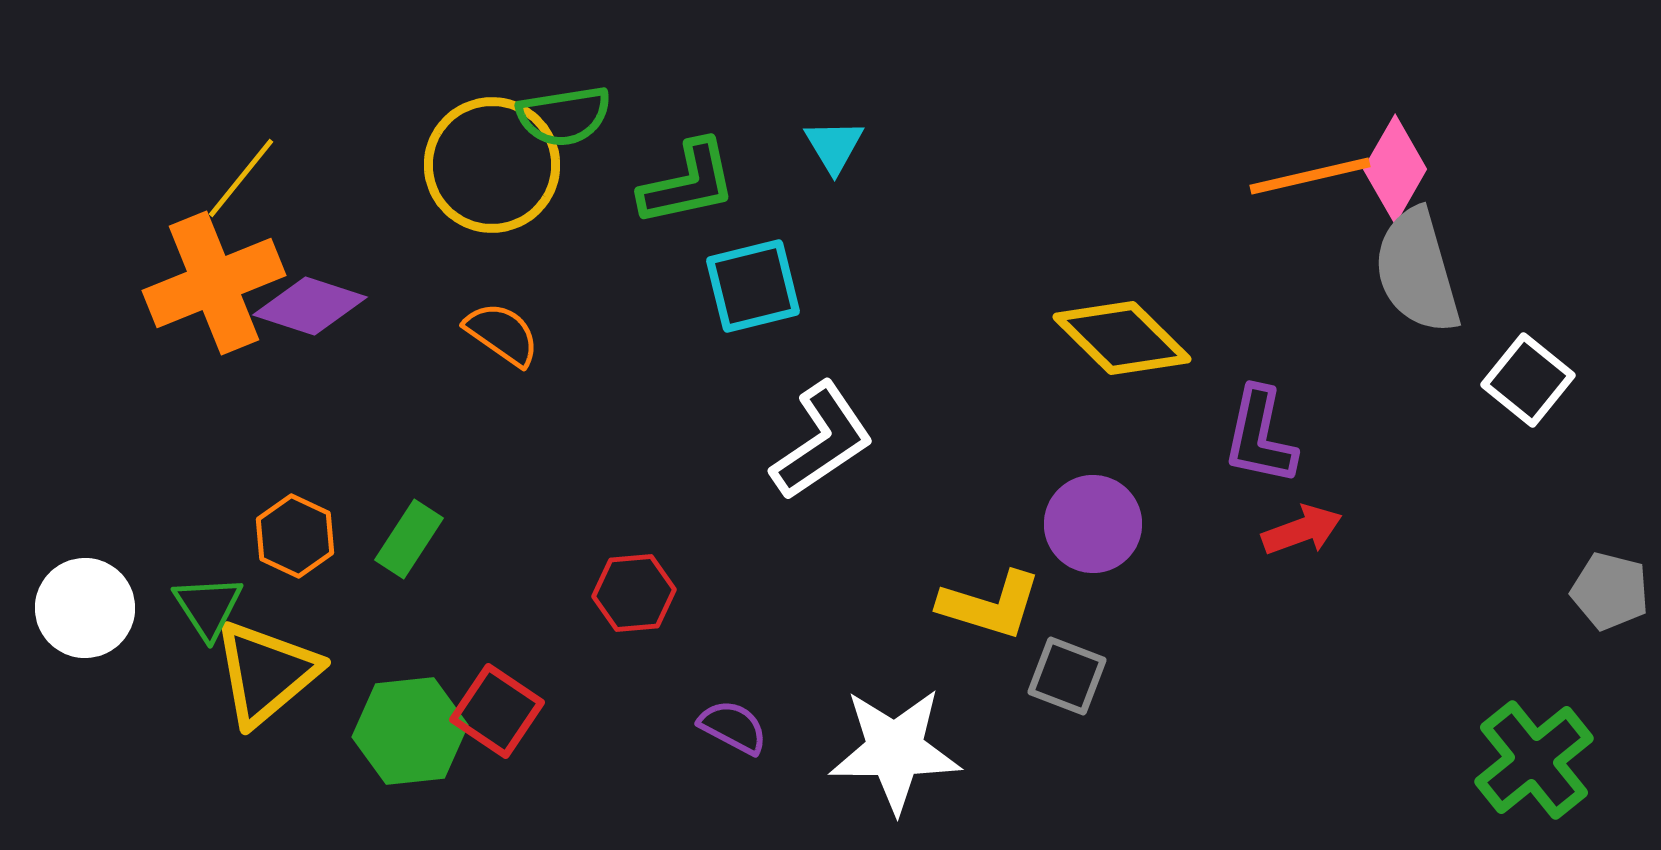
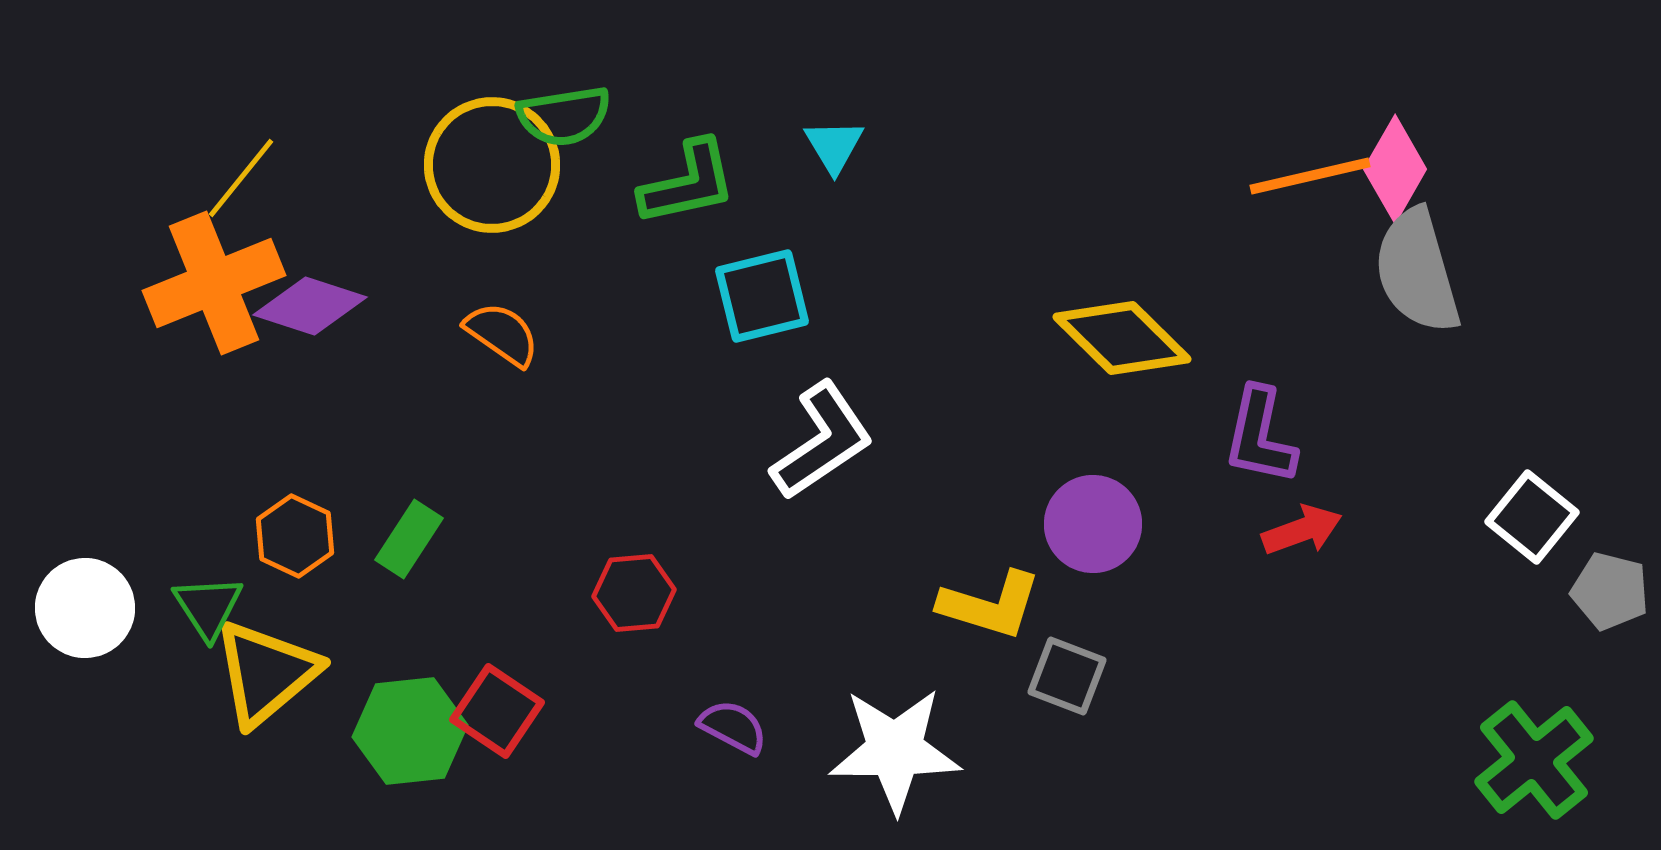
cyan square: moved 9 px right, 10 px down
white square: moved 4 px right, 137 px down
